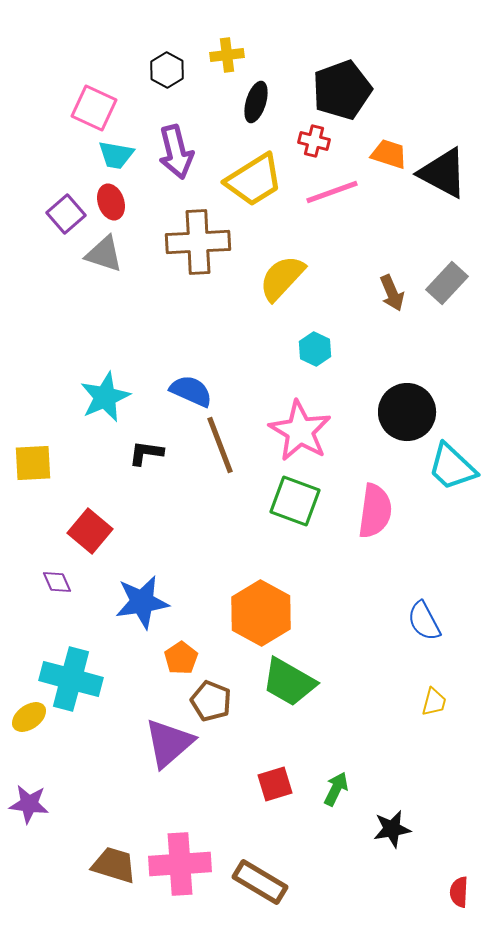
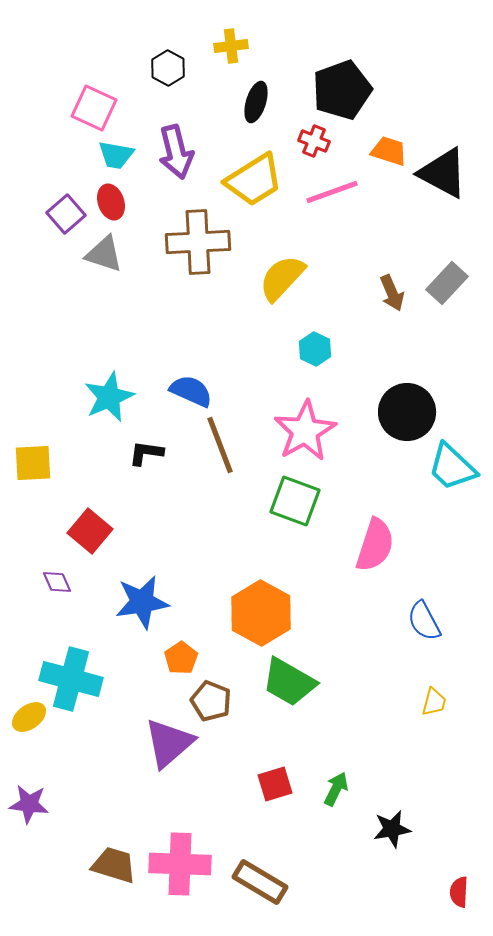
yellow cross at (227, 55): moved 4 px right, 9 px up
black hexagon at (167, 70): moved 1 px right, 2 px up
red cross at (314, 141): rotated 8 degrees clockwise
orange trapezoid at (389, 154): moved 3 px up
cyan star at (105, 397): moved 4 px right
pink star at (300, 431): moved 5 px right; rotated 12 degrees clockwise
pink semicircle at (375, 511): moved 34 px down; rotated 10 degrees clockwise
pink cross at (180, 864): rotated 6 degrees clockwise
